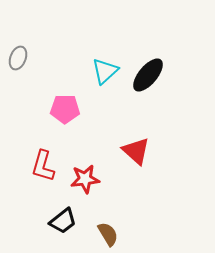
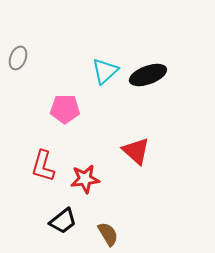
black ellipse: rotated 30 degrees clockwise
